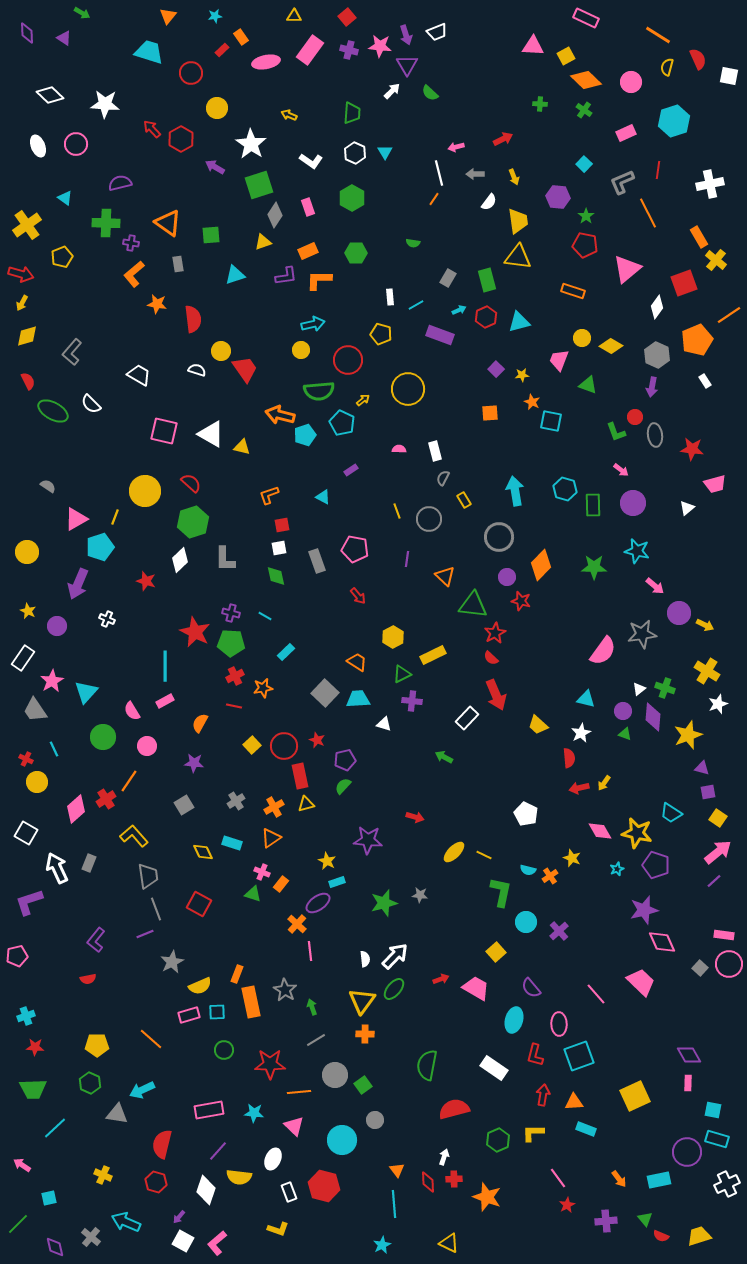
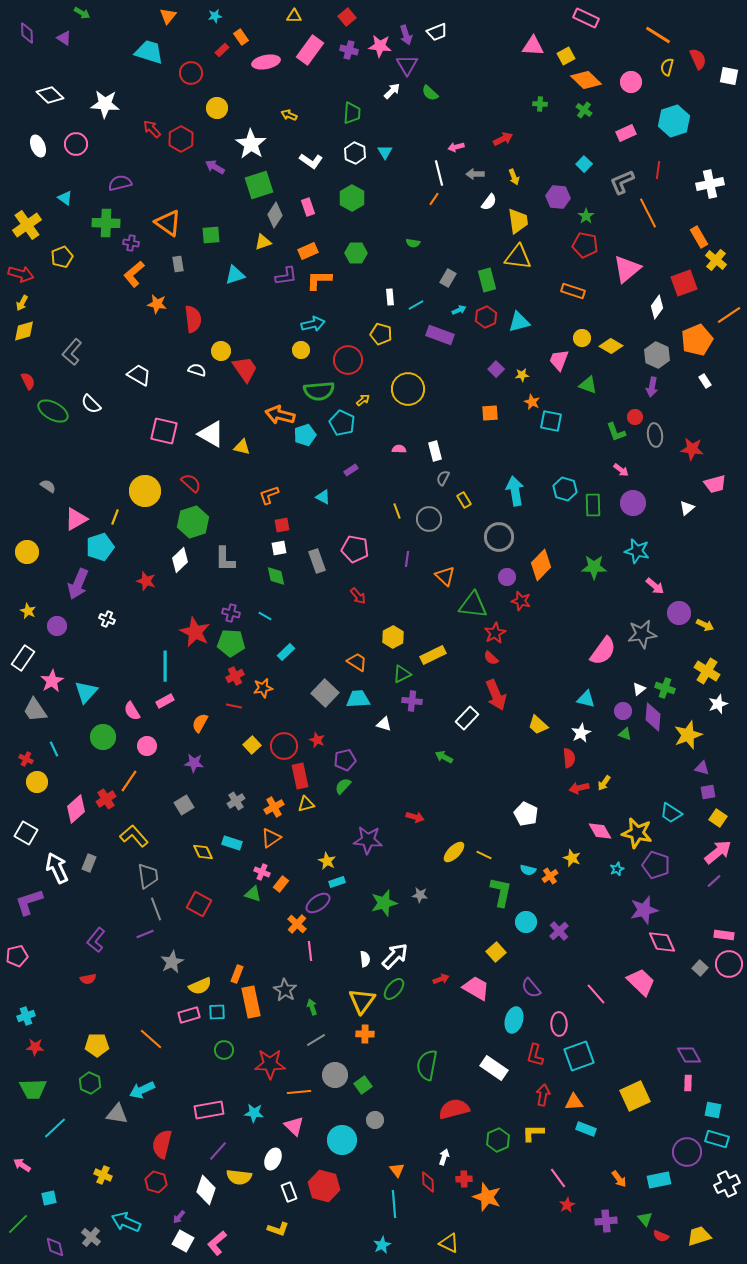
yellow diamond at (27, 336): moved 3 px left, 5 px up
red cross at (454, 1179): moved 10 px right
